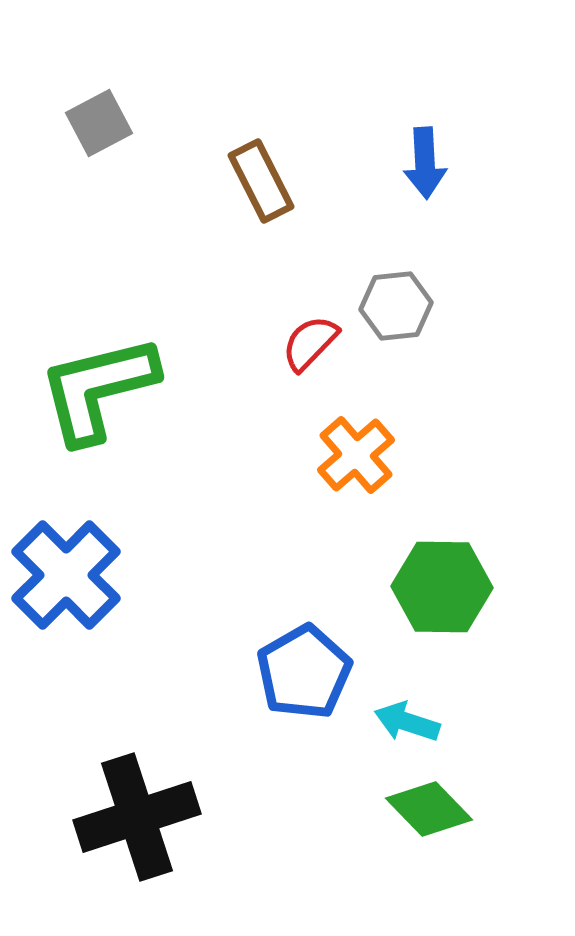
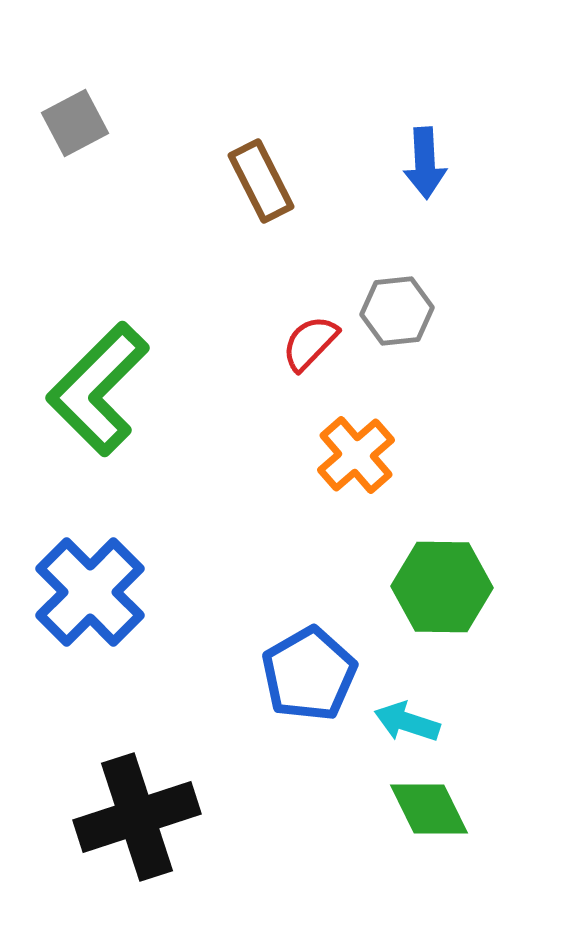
gray square: moved 24 px left
gray hexagon: moved 1 px right, 5 px down
green L-shape: rotated 31 degrees counterclockwise
blue cross: moved 24 px right, 17 px down
blue pentagon: moved 5 px right, 2 px down
green diamond: rotated 18 degrees clockwise
